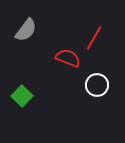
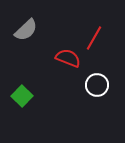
gray semicircle: rotated 10 degrees clockwise
